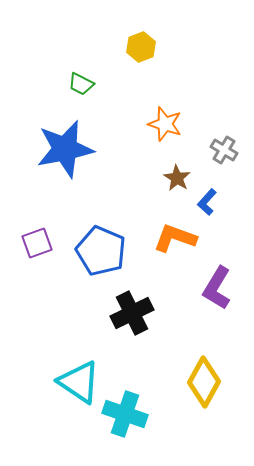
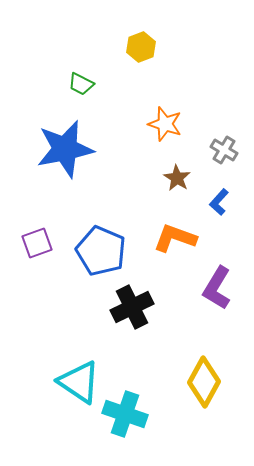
blue L-shape: moved 12 px right
black cross: moved 6 px up
